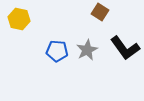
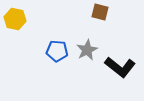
brown square: rotated 18 degrees counterclockwise
yellow hexagon: moved 4 px left
black L-shape: moved 5 px left, 19 px down; rotated 16 degrees counterclockwise
